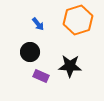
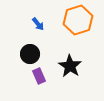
black circle: moved 2 px down
black star: rotated 30 degrees clockwise
purple rectangle: moved 2 px left; rotated 42 degrees clockwise
